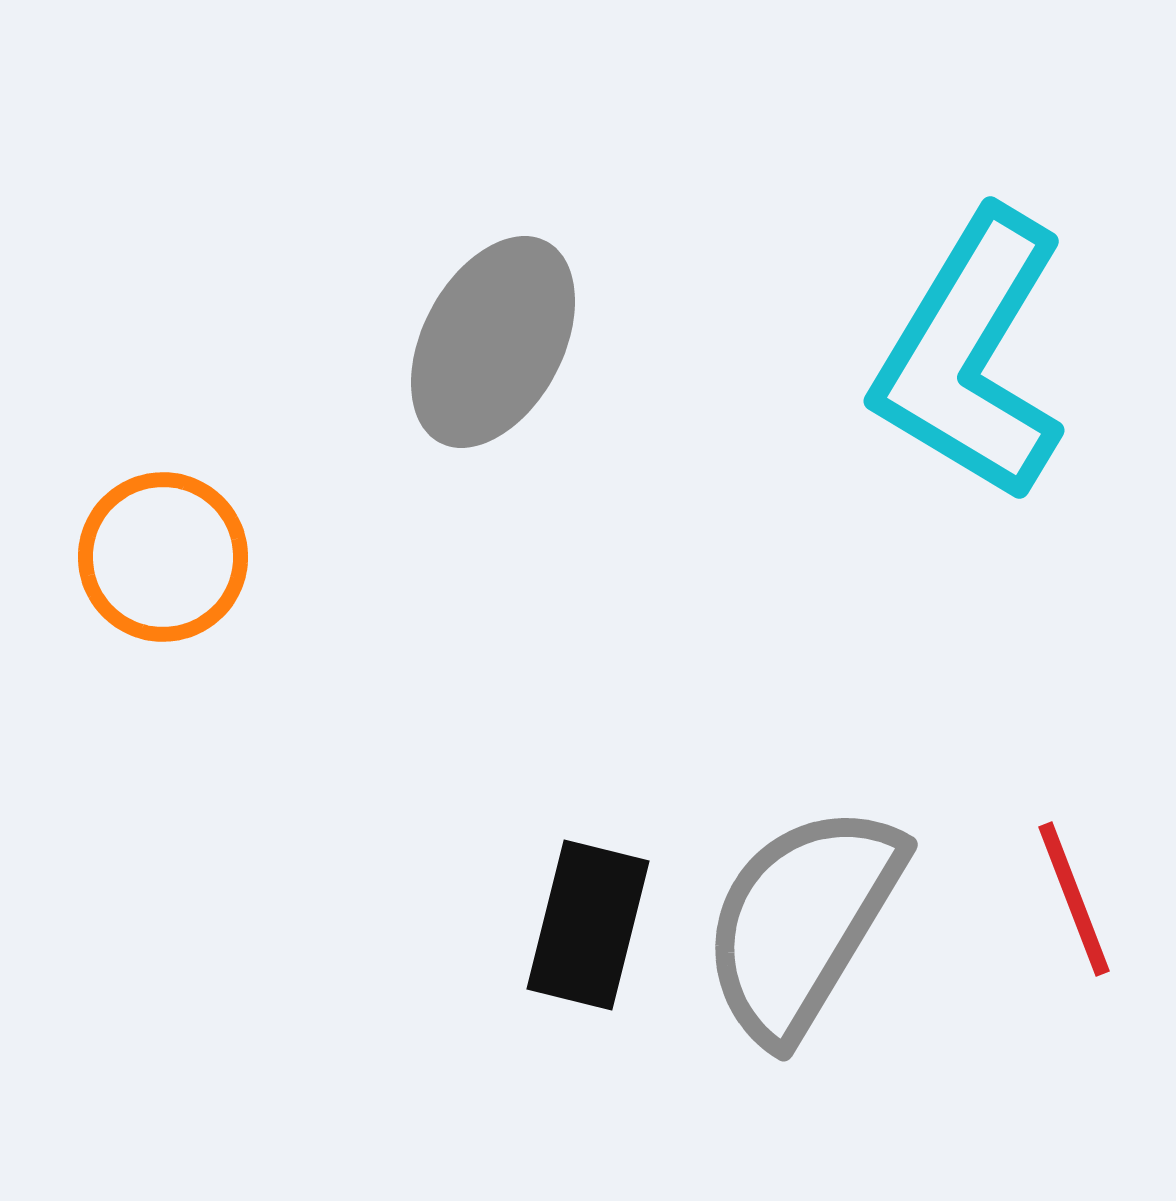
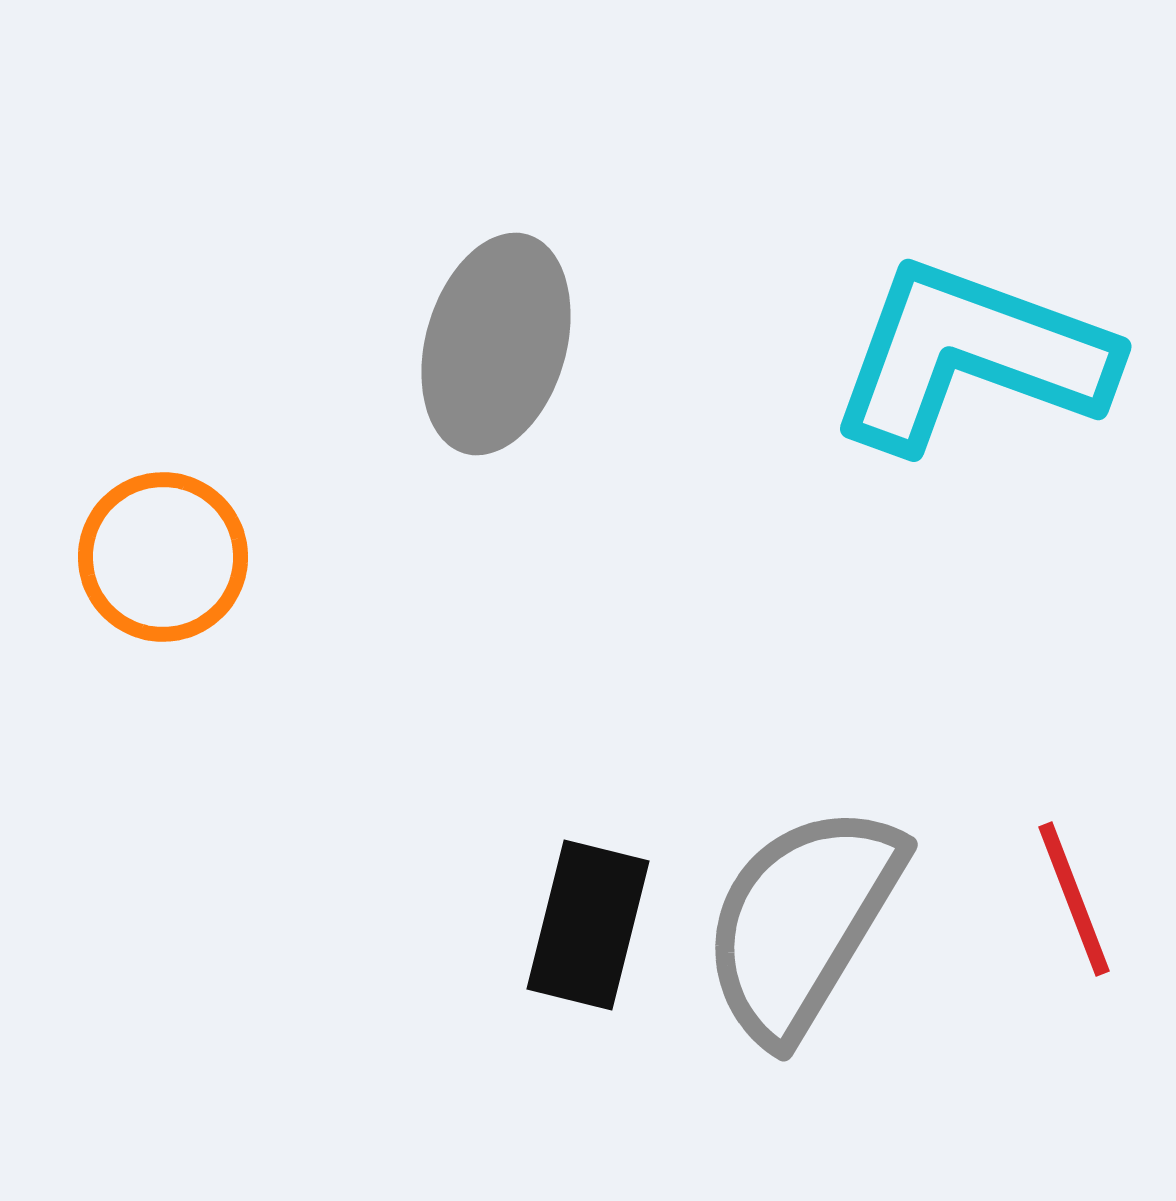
gray ellipse: moved 3 px right, 2 px down; rotated 12 degrees counterclockwise
cyan L-shape: rotated 79 degrees clockwise
